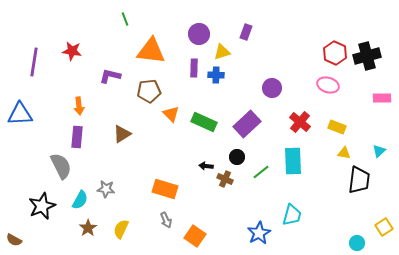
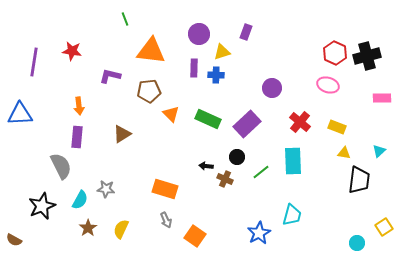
green rectangle at (204, 122): moved 4 px right, 3 px up
